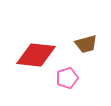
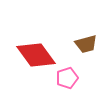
red diamond: rotated 48 degrees clockwise
